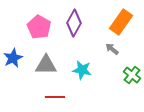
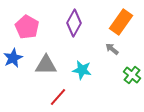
pink pentagon: moved 12 px left
red line: moved 3 px right; rotated 48 degrees counterclockwise
